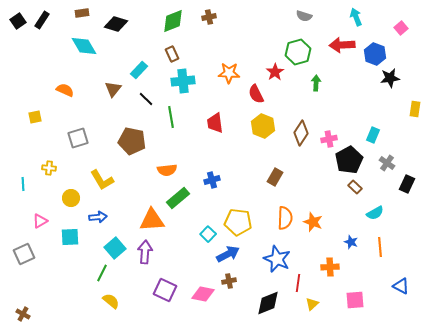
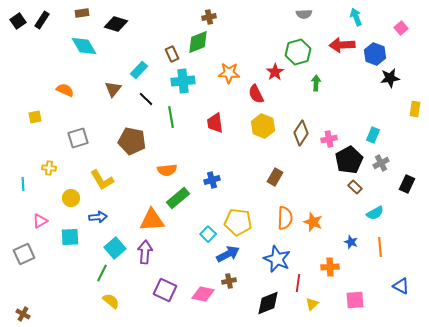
gray semicircle at (304, 16): moved 2 px up; rotated 21 degrees counterclockwise
green diamond at (173, 21): moved 25 px right, 21 px down
gray cross at (387, 163): moved 6 px left; rotated 28 degrees clockwise
